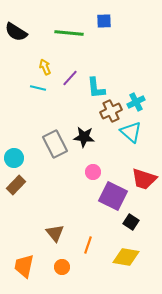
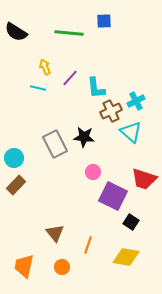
cyan cross: moved 1 px up
